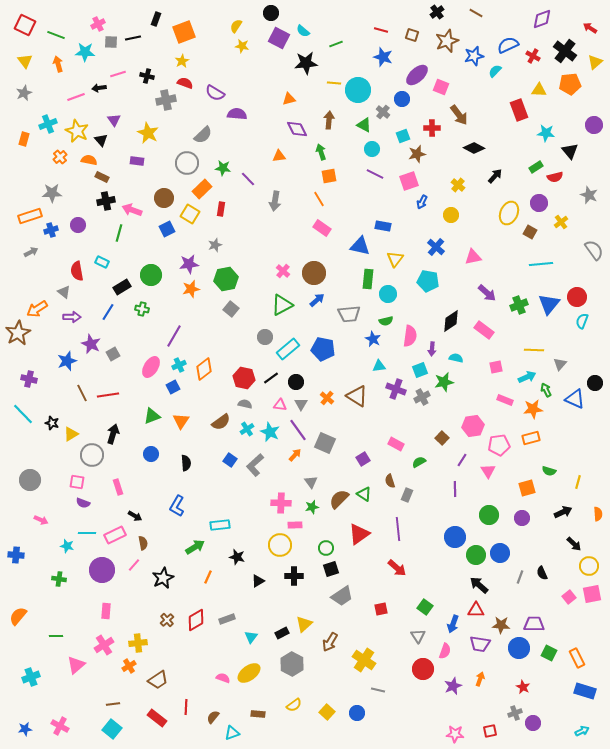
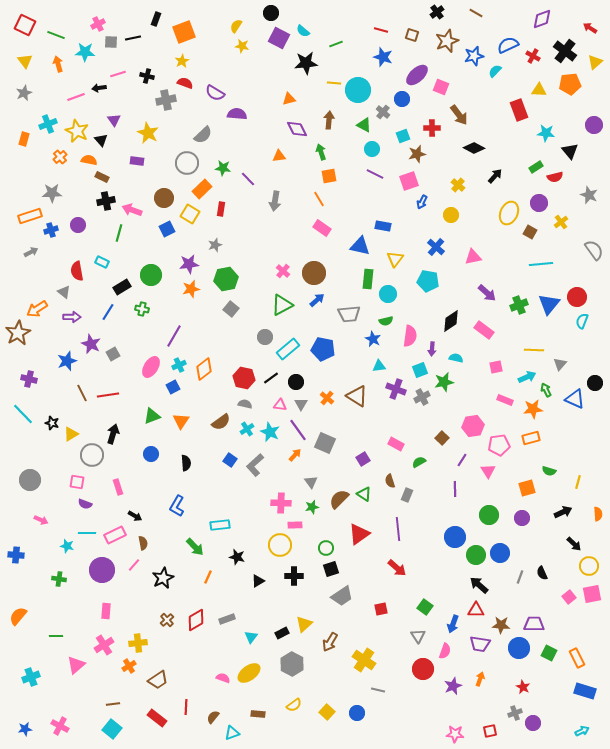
purple semicircle at (83, 503): moved 2 px right, 1 px down
green arrow at (195, 547): rotated 78 degrees clockwise
